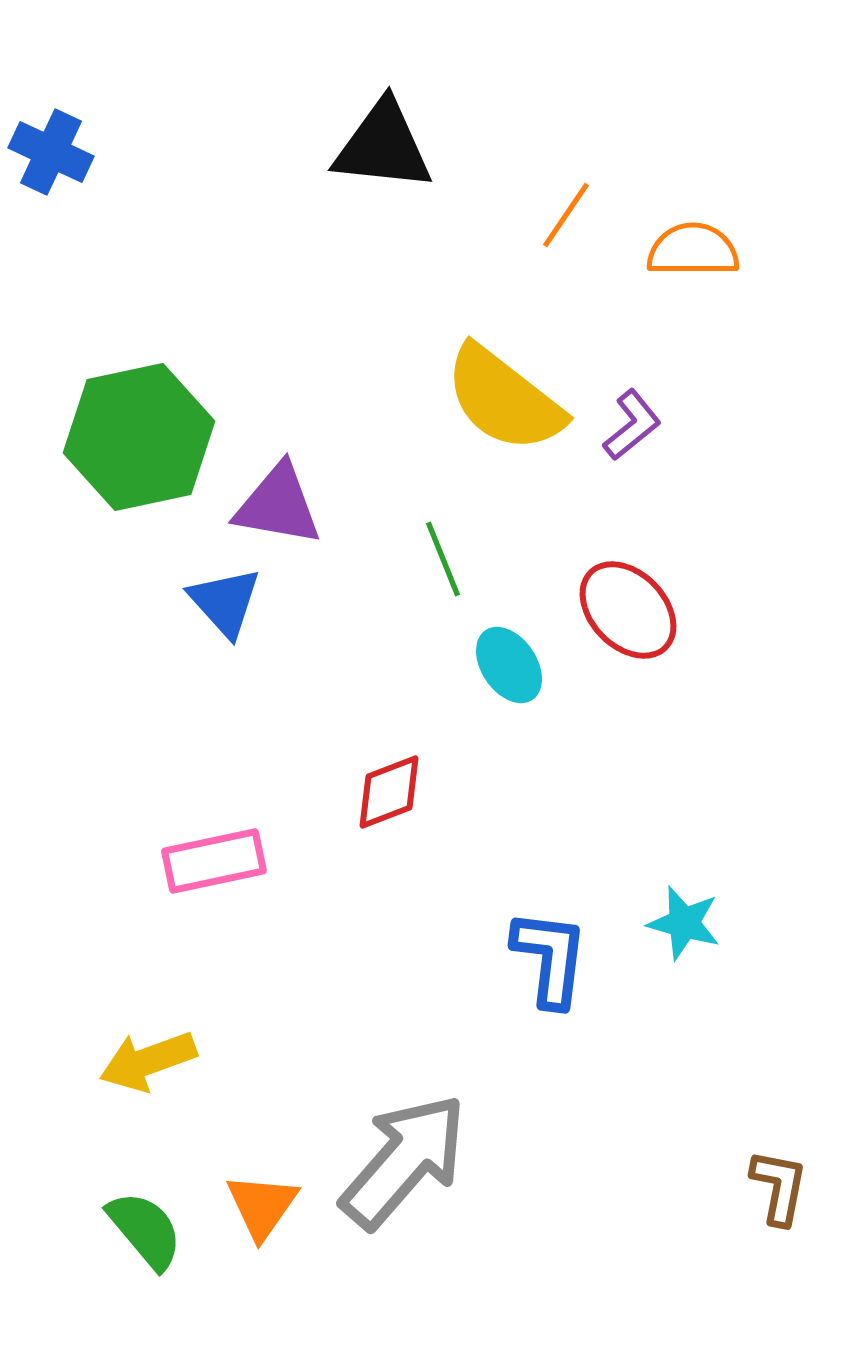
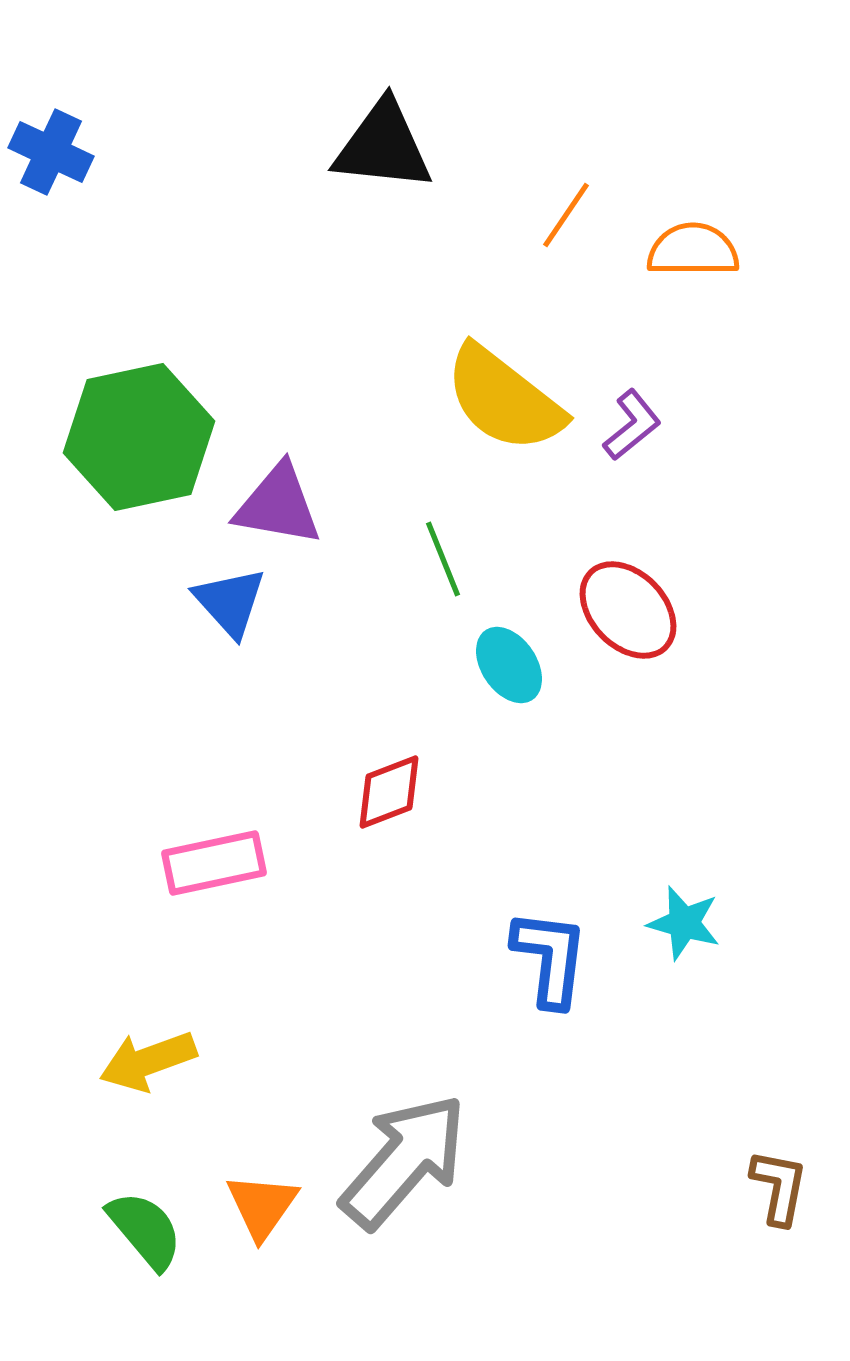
blue triangle: moved 5 px right
pink rectangle: moved 2 px down
